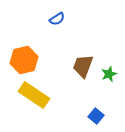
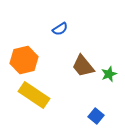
blue semicircle: moved 3 px right, 10 px down
brown trapezoid: rotated 60 degrees counterclockwise
